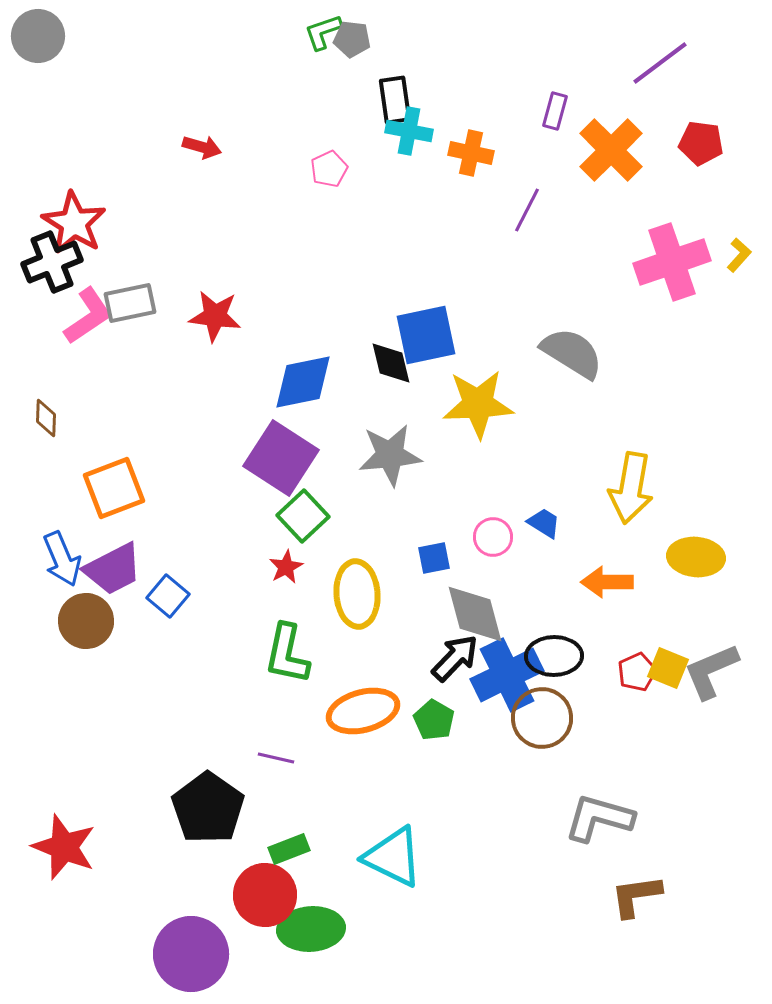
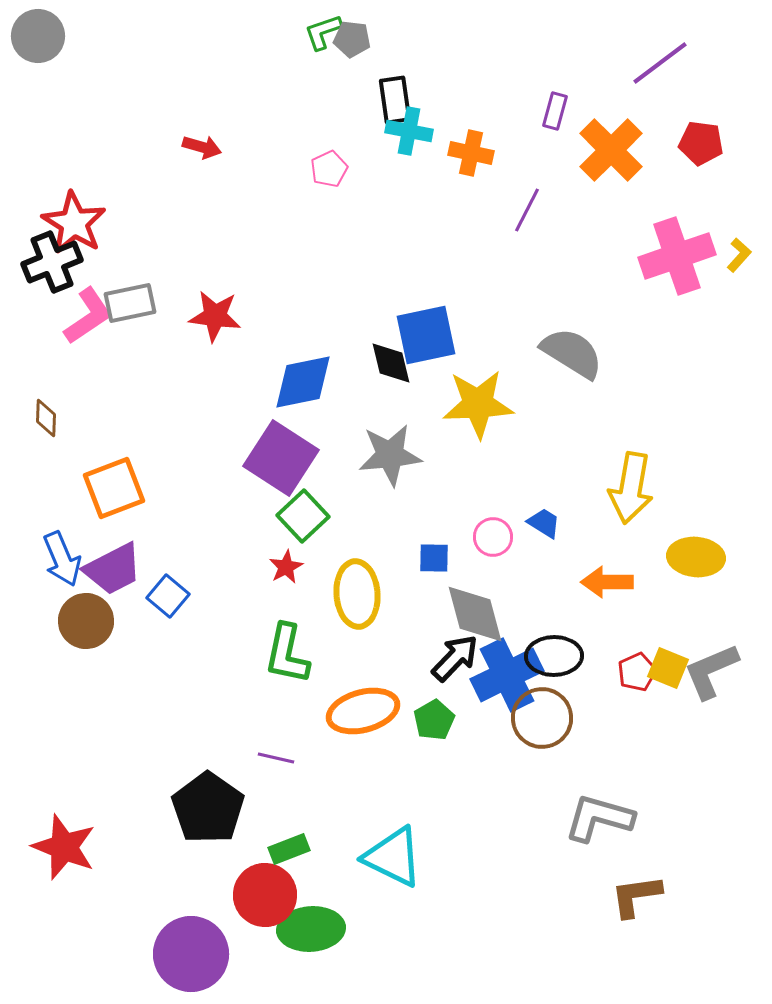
pink cross at (672, 262): moved 5 px right, 6 px up
blue square at (434, 558): rotated 12 degrees clockwise
green pentagon at (434, 720): rotated 12 degrees clockwise
